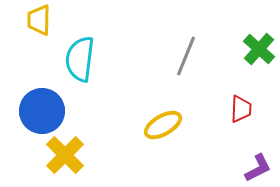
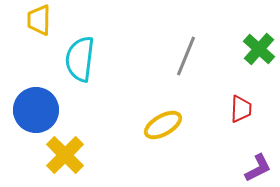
blue circle: moved 6 px left, 1 px up
